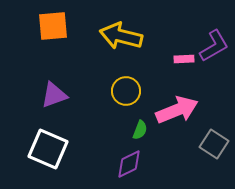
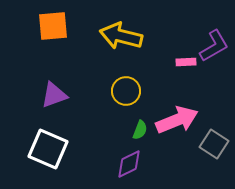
pink rectangle: moved 2 px right, 3 px down
pink arrow: moved 10 px down
